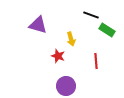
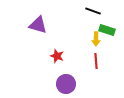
black line: moved 2 px right, 4 px up
green rectangle: rotated 14 degrees counterclockwise
yellow arrow: moved 25 px right; rotated 16 degrees clockwise
red star: moved 1 px left
purple circle: moved 2 px up
